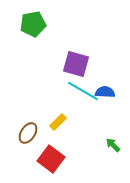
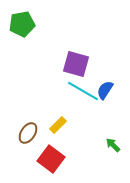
green pentagon: moved 11 px left
blue semicircle: moved 2 px up; rotated 60 degrees counterclockwise
yellow rectangle: moved 3 px down
